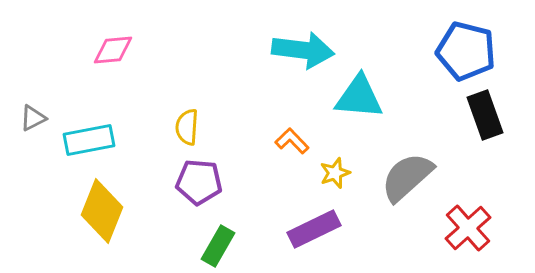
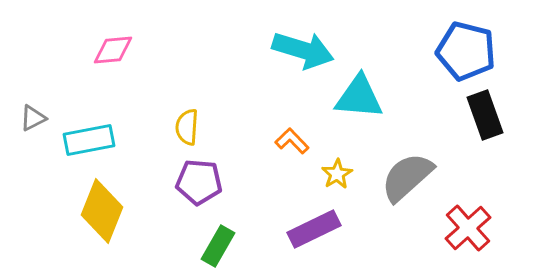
cyan arrow: rotated 10 degrees clockwise
yellow star: moved 2 px right, 1 px down; rotated 12 degrees counterclockwise
